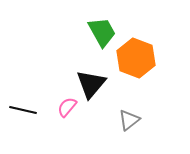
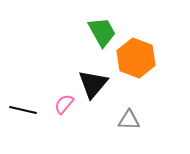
black triangle: moved 2 px right
pink semicircle: moved 3 px left, 3 px up
gray triangle: rotated 40 degrees clockwise
